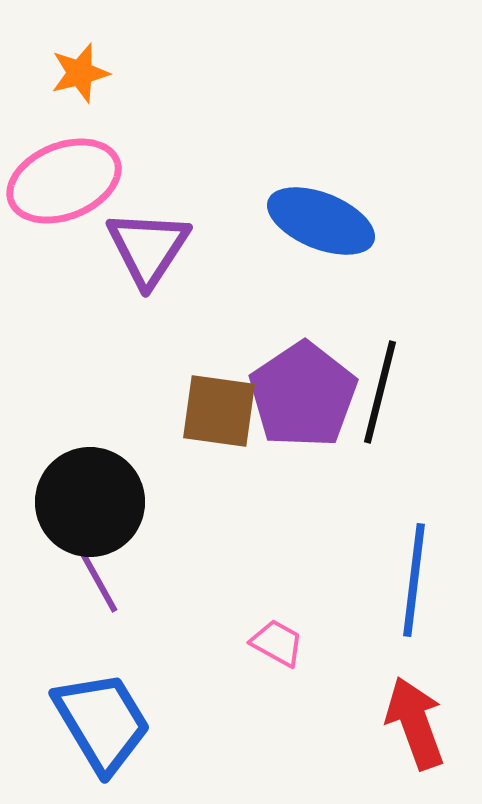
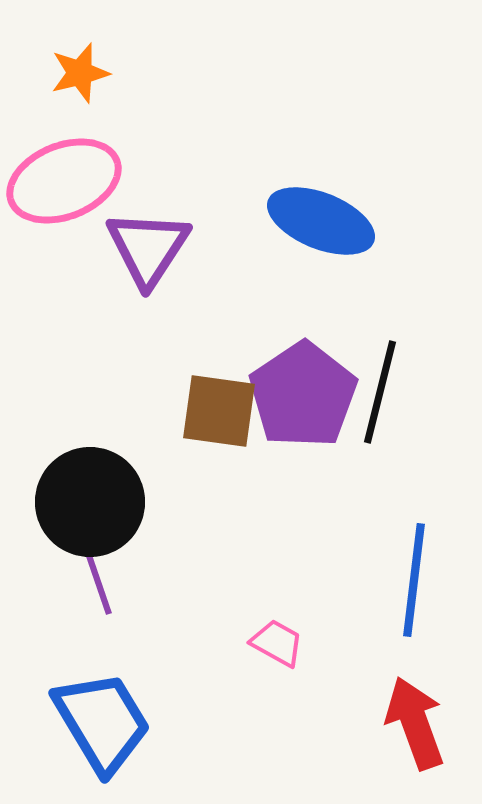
purple line: rotated 10 degrees clockwise
